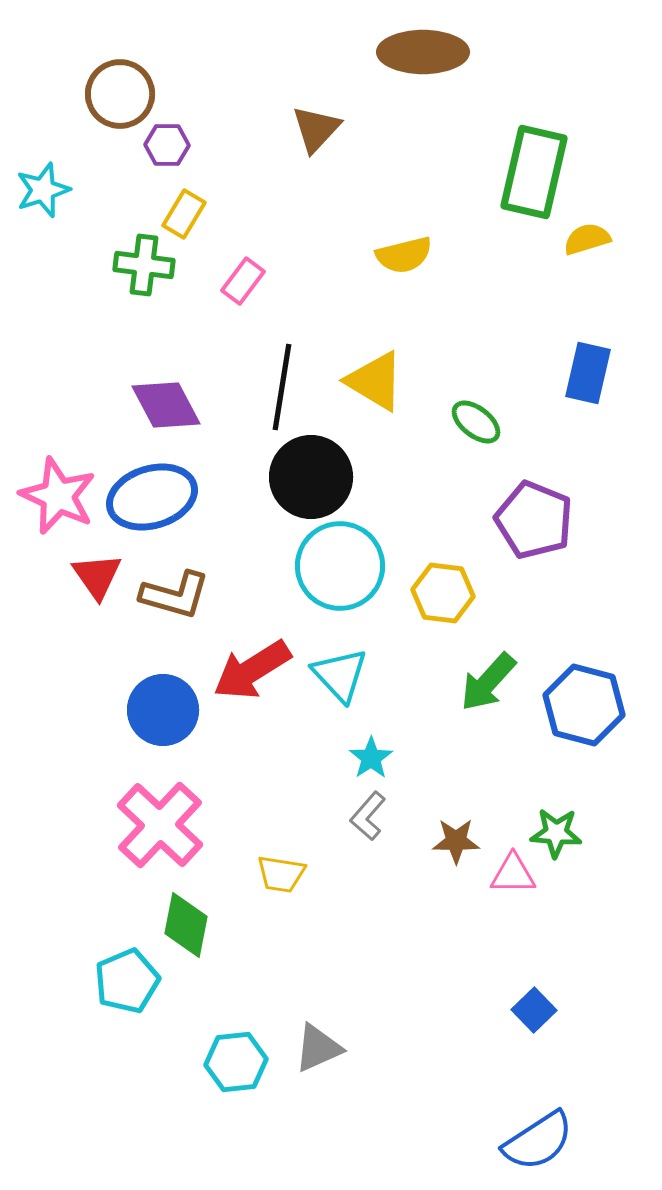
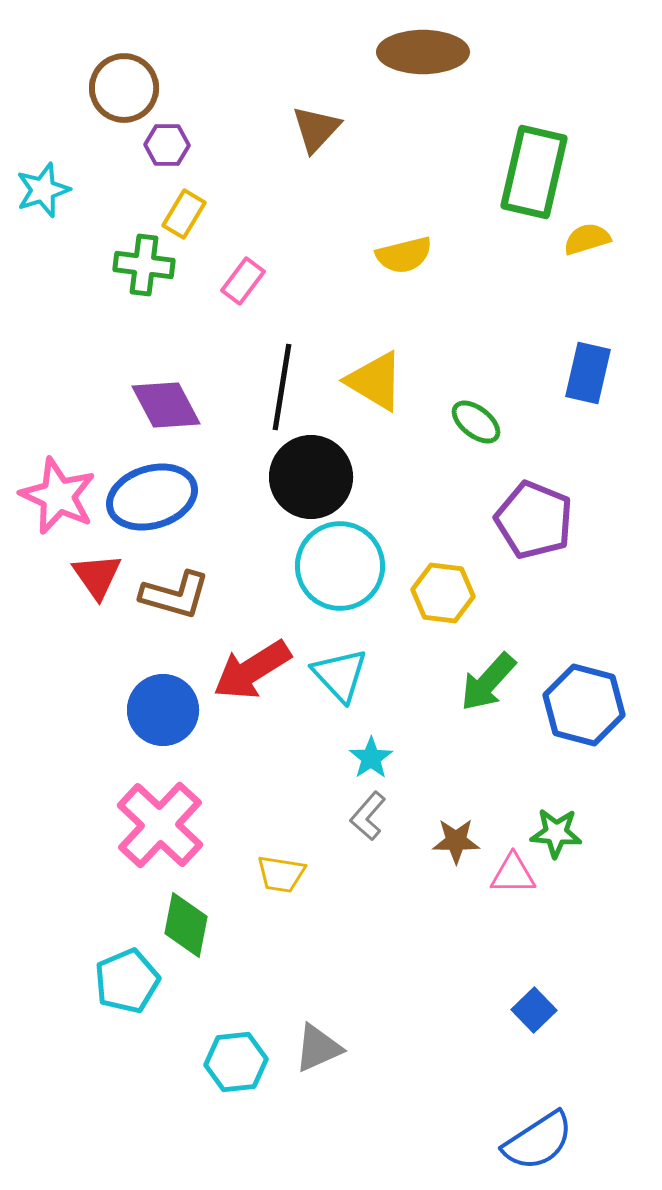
brown circle at (120, 94): moved 4 px right, 6 px up
